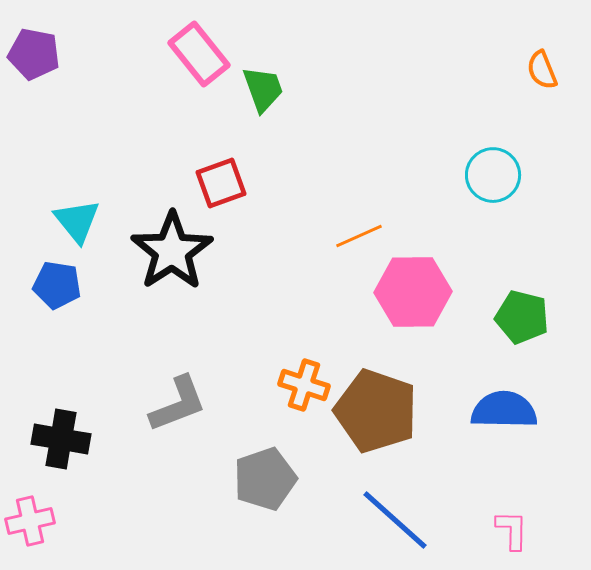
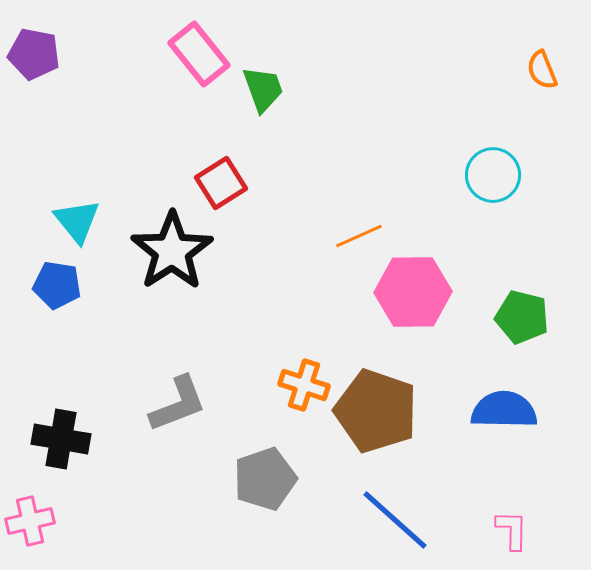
red square: rotated 12 degrees counterclockwise
